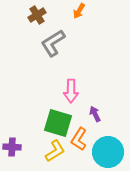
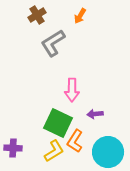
orange arrow: moved 1 px right, 5 px down
pink arrow: moved 1 px right, 1 px up
purple arrow: rotated 70 degrees counterclockwise
green square: rotated 8 degrees clockwise
orange L-shape: moved 4 px left, 2 px down
purple cross: moved 1 px right, 1 px down
yellow L-shape: moved 1 px left
